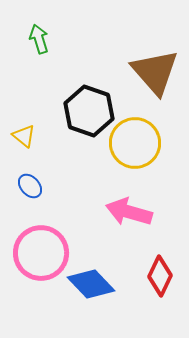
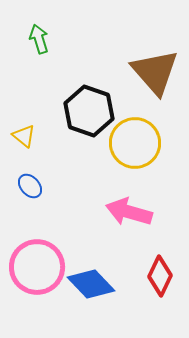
pink circle: moved 4 px left, 14 px down
